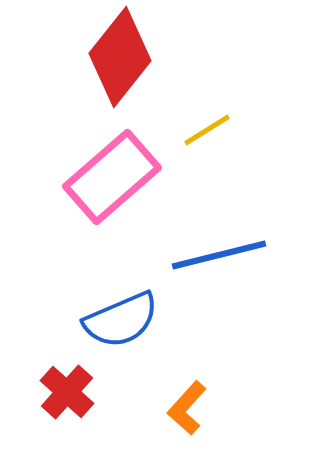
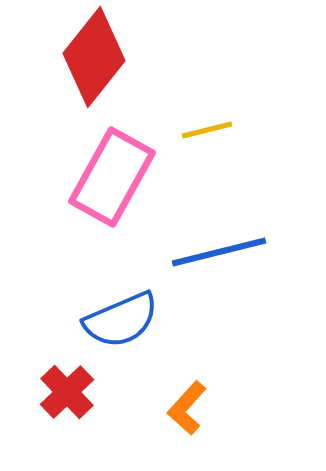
red diamond: moved 26 px left
yellow line: rotated 18 degrees clockwise
pink rectangle: rotated 20 degrees counterclockwise
blue line: moved 3 px up
red cross: rotated 4 degrees clockwise
